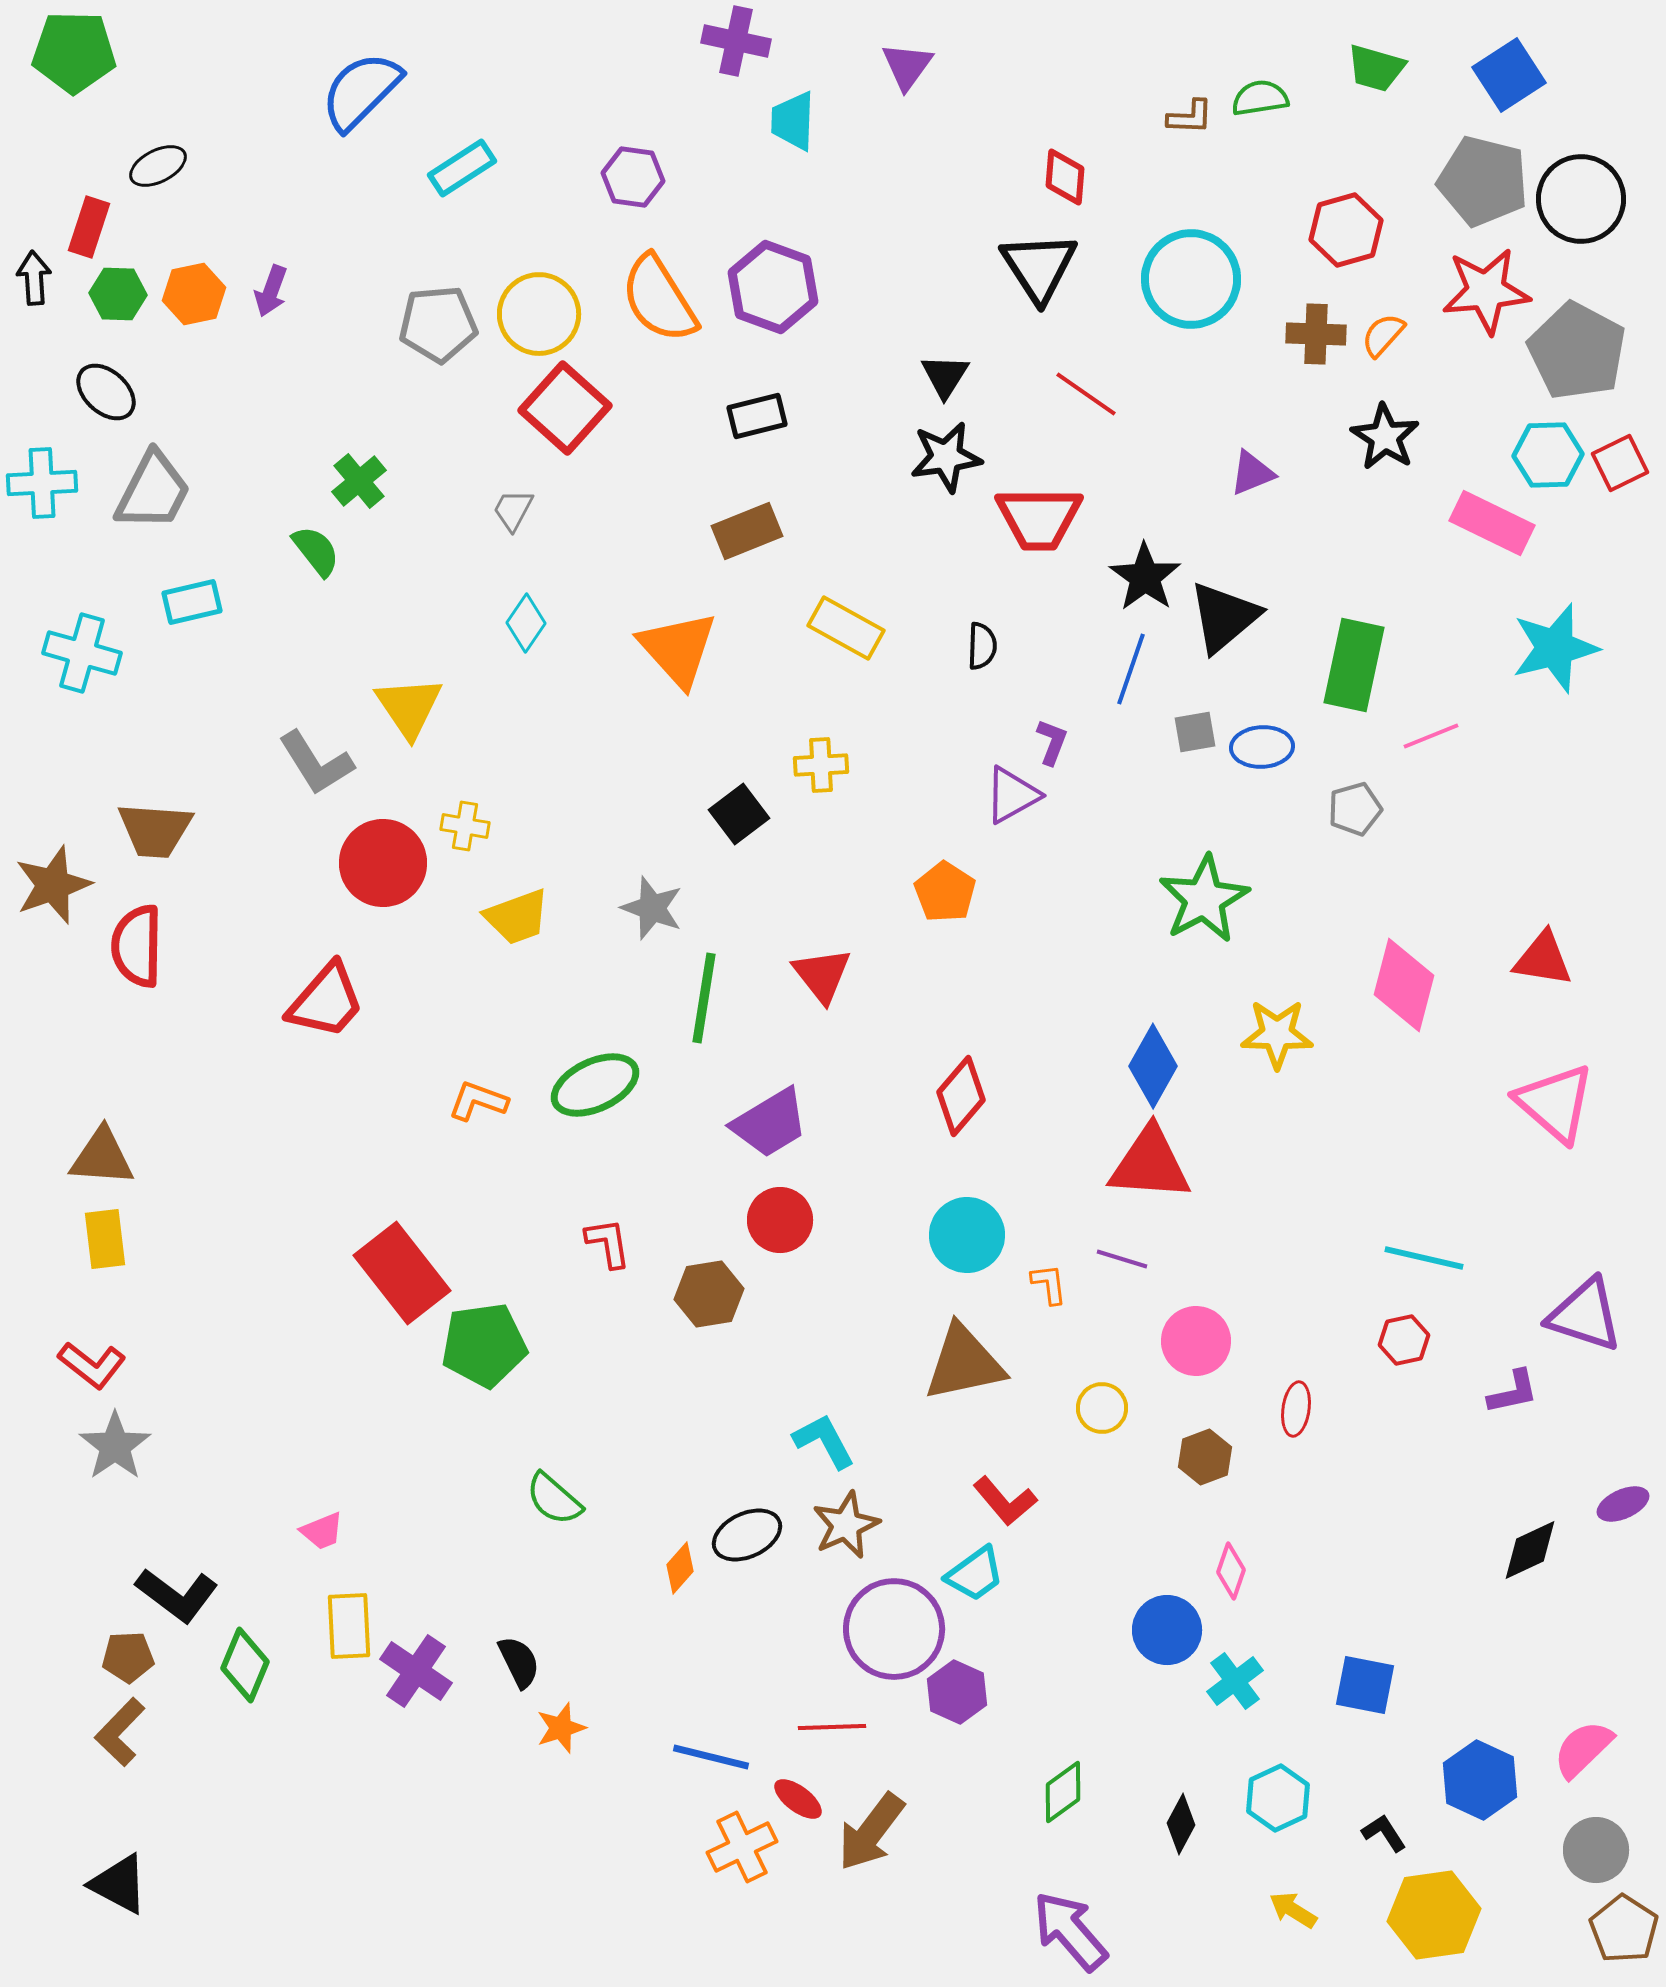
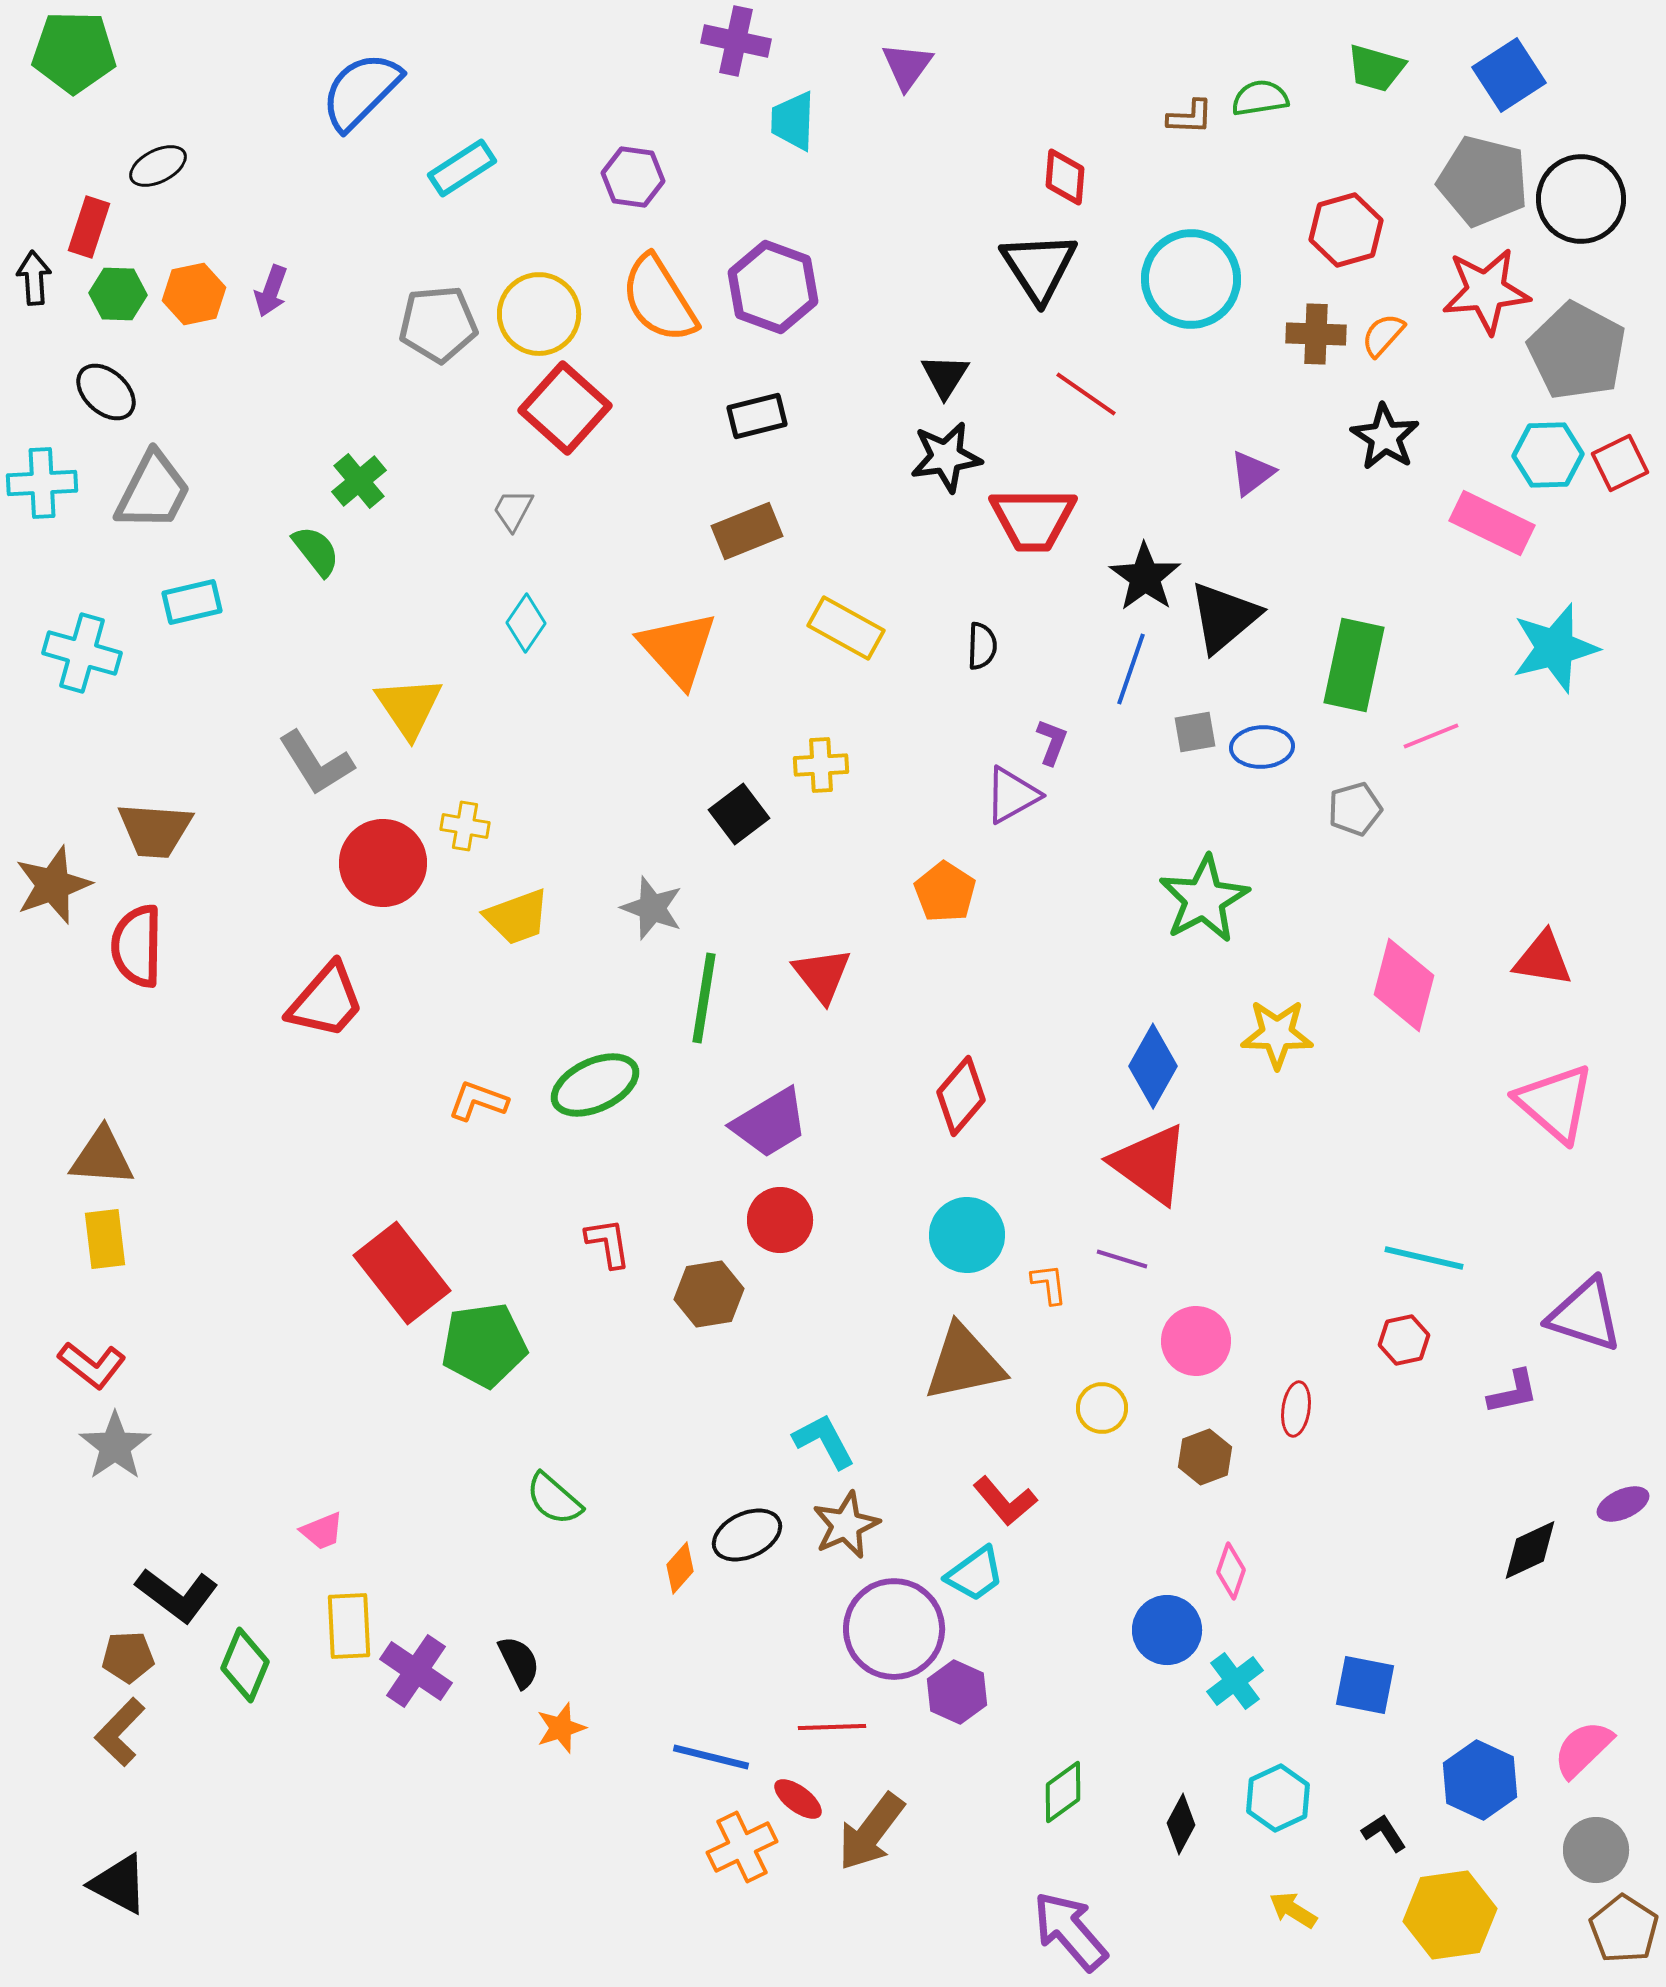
purple triangle at (1252, 473): rotated 15 degrees counterclockwise
red trapezoid at (1039, 518): moved 6 px left, 1 px down
red triangle at (1150, 1164): rotated 32 degrees clockwise
yellow hexagon at (1434, 1915): moved 16 px right
